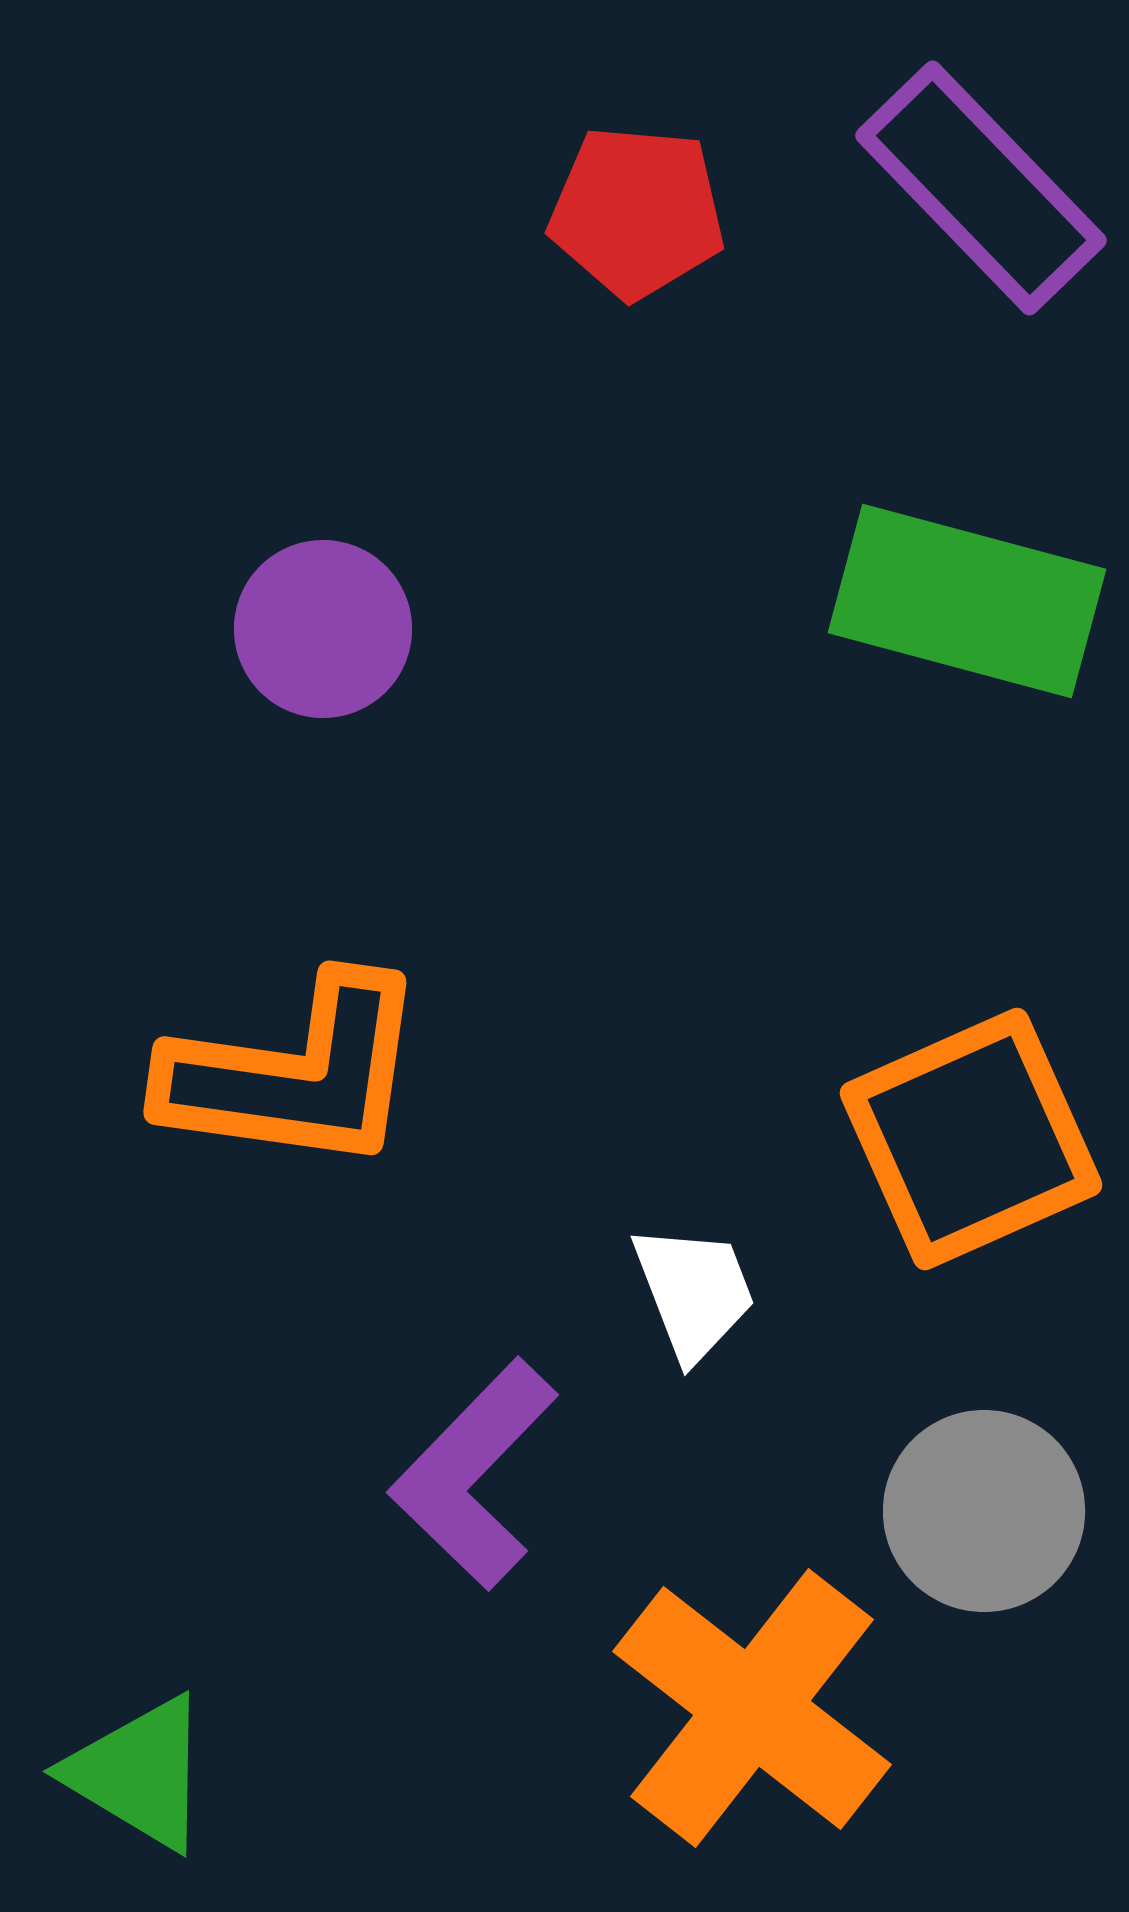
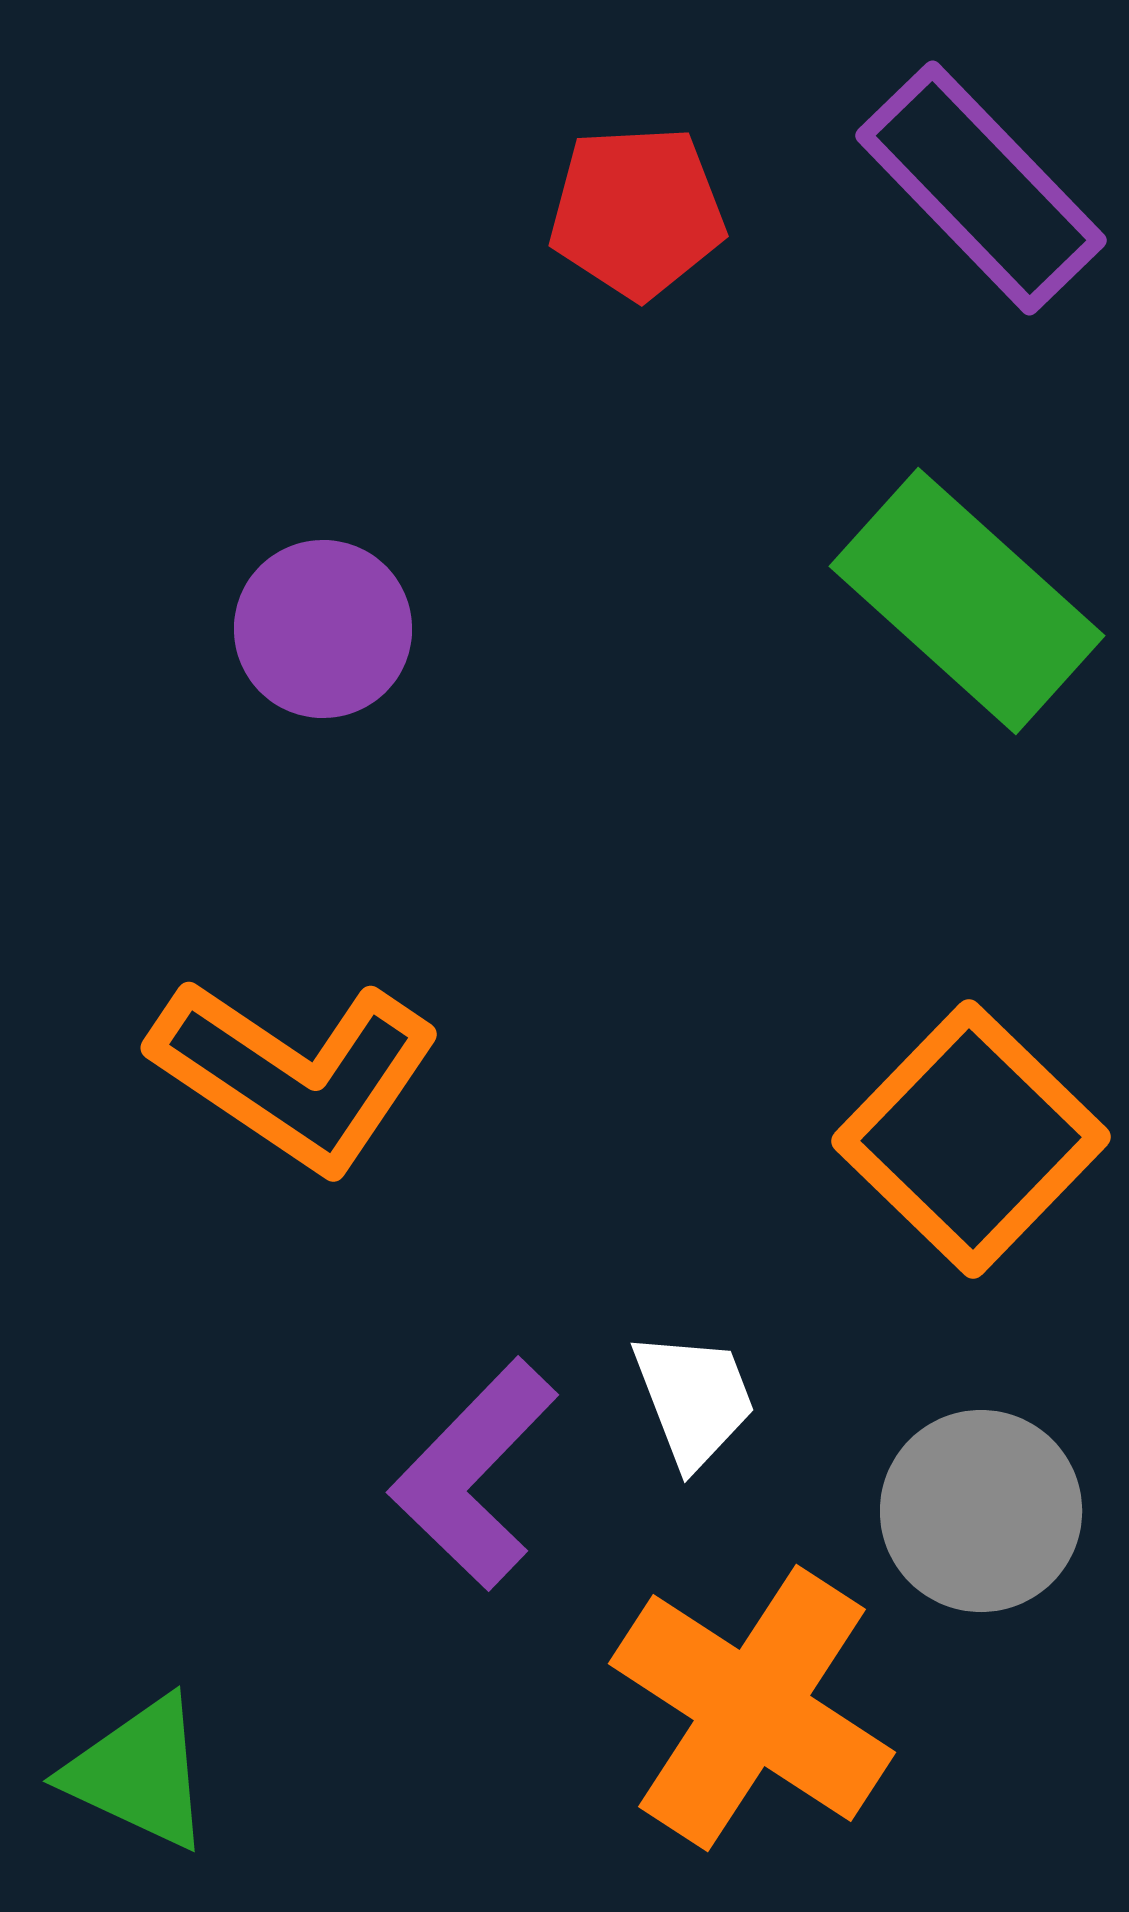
red pentagon: rotated 8 degrees counterclockwise
green rectangle: rotated 27 degrees clockwise
orange L-shape: rotated 26 degrees clockwise
orange square: rotated 22 degrees counterclockwise
white trapezoid: moved 107 px down
gray circle: moved 3 px left
orange cross: rotated 5 degrees counterclockwise
green triangle: rotated 6 degrees counterclockwise
